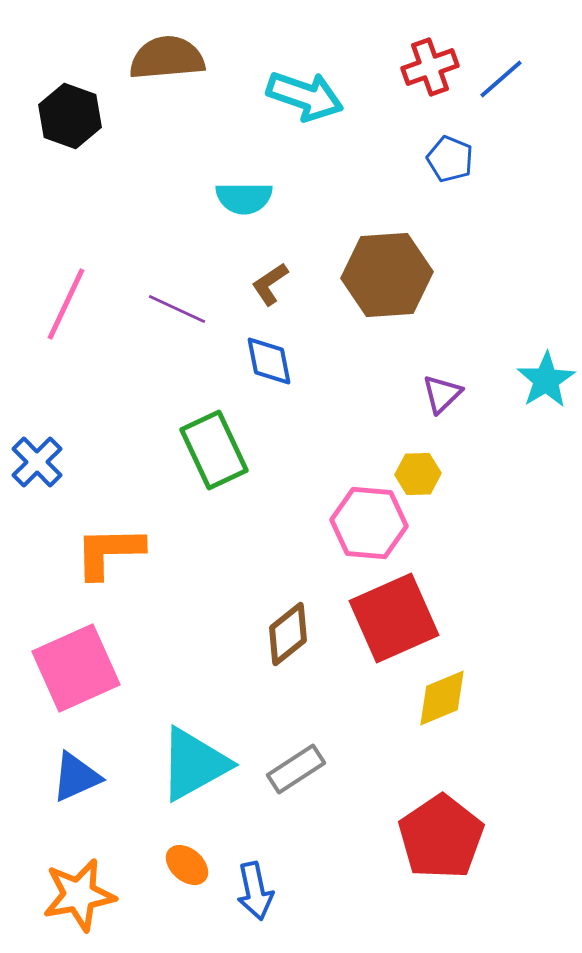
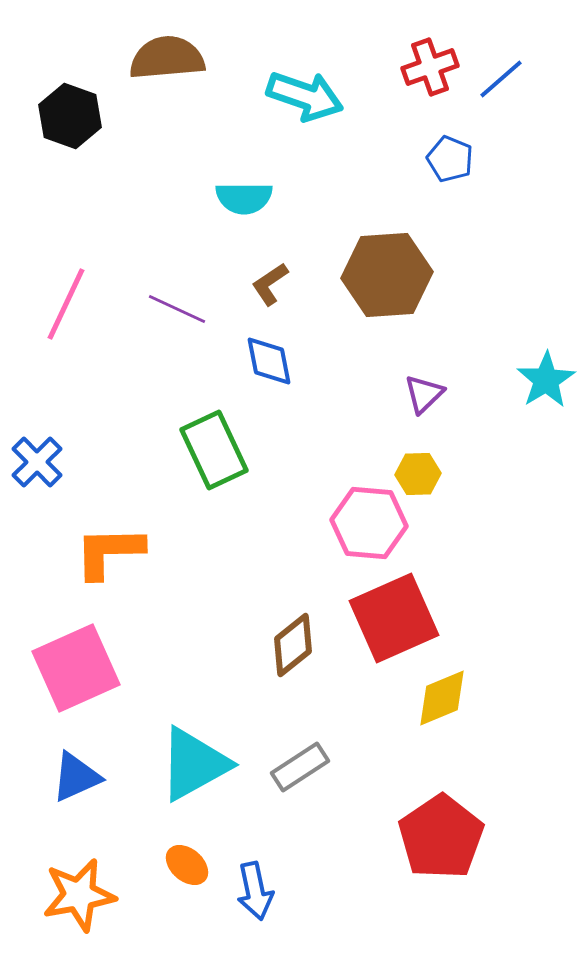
purple triangle: moved 18 px left
brown diamond: moved 5 px right, 11 px down
gray rectangle: moved 4 px right, 2 px up
